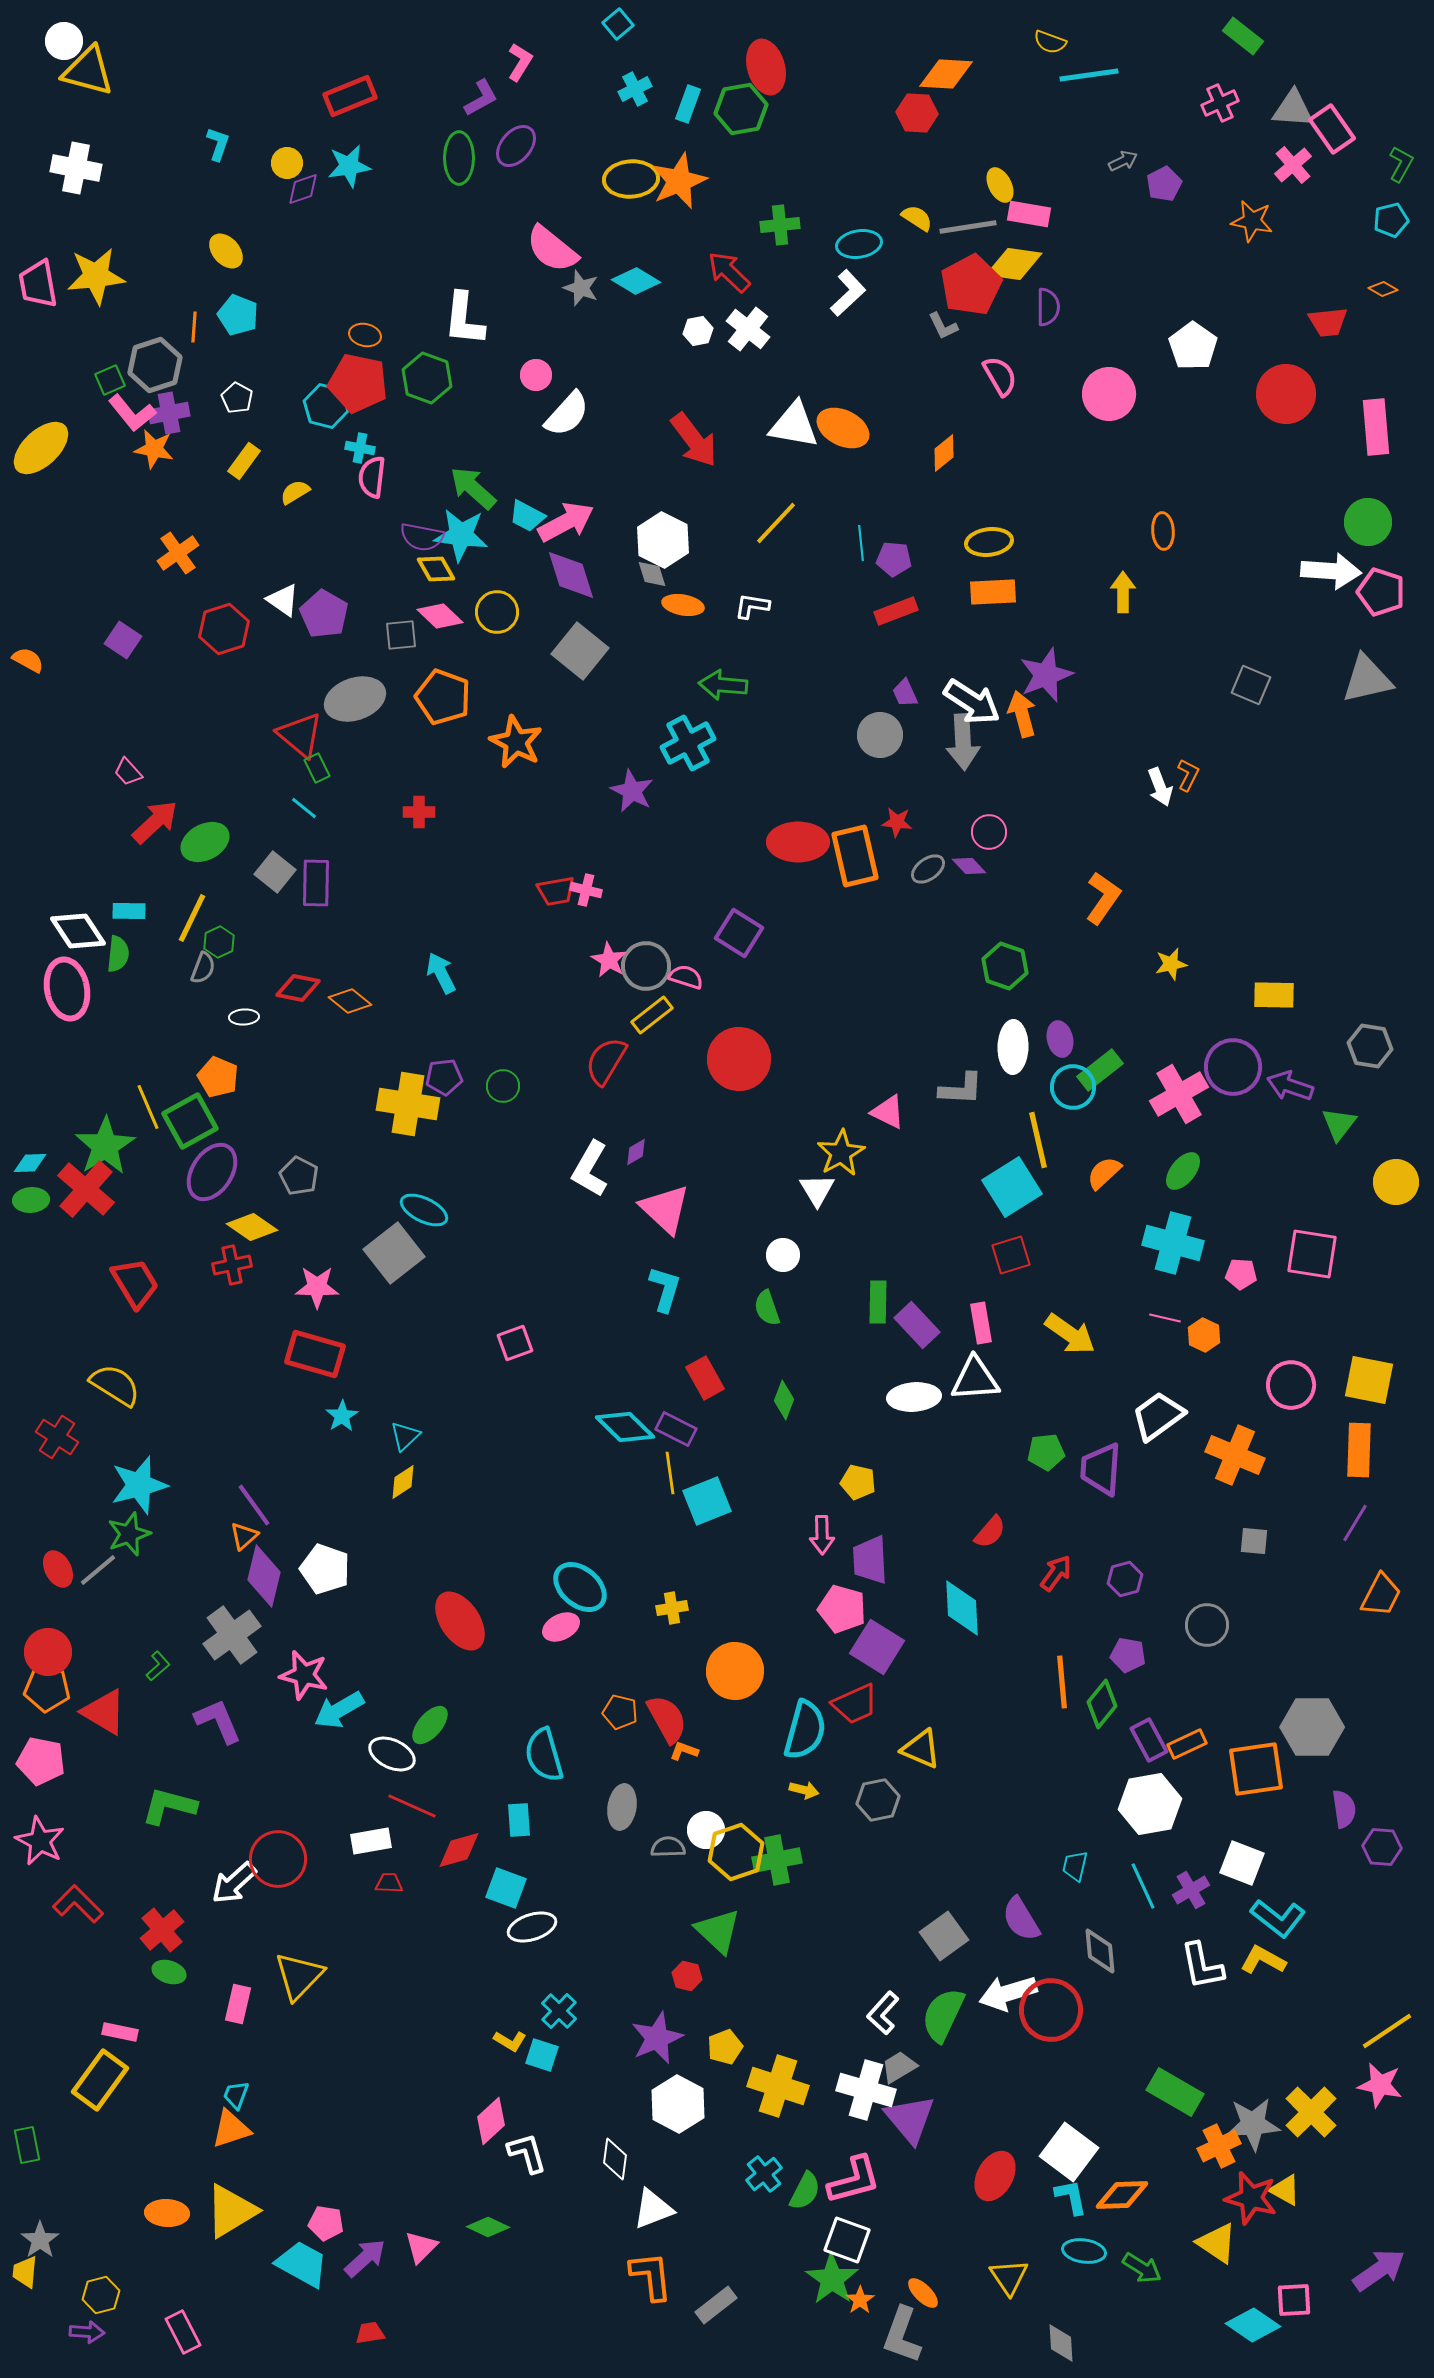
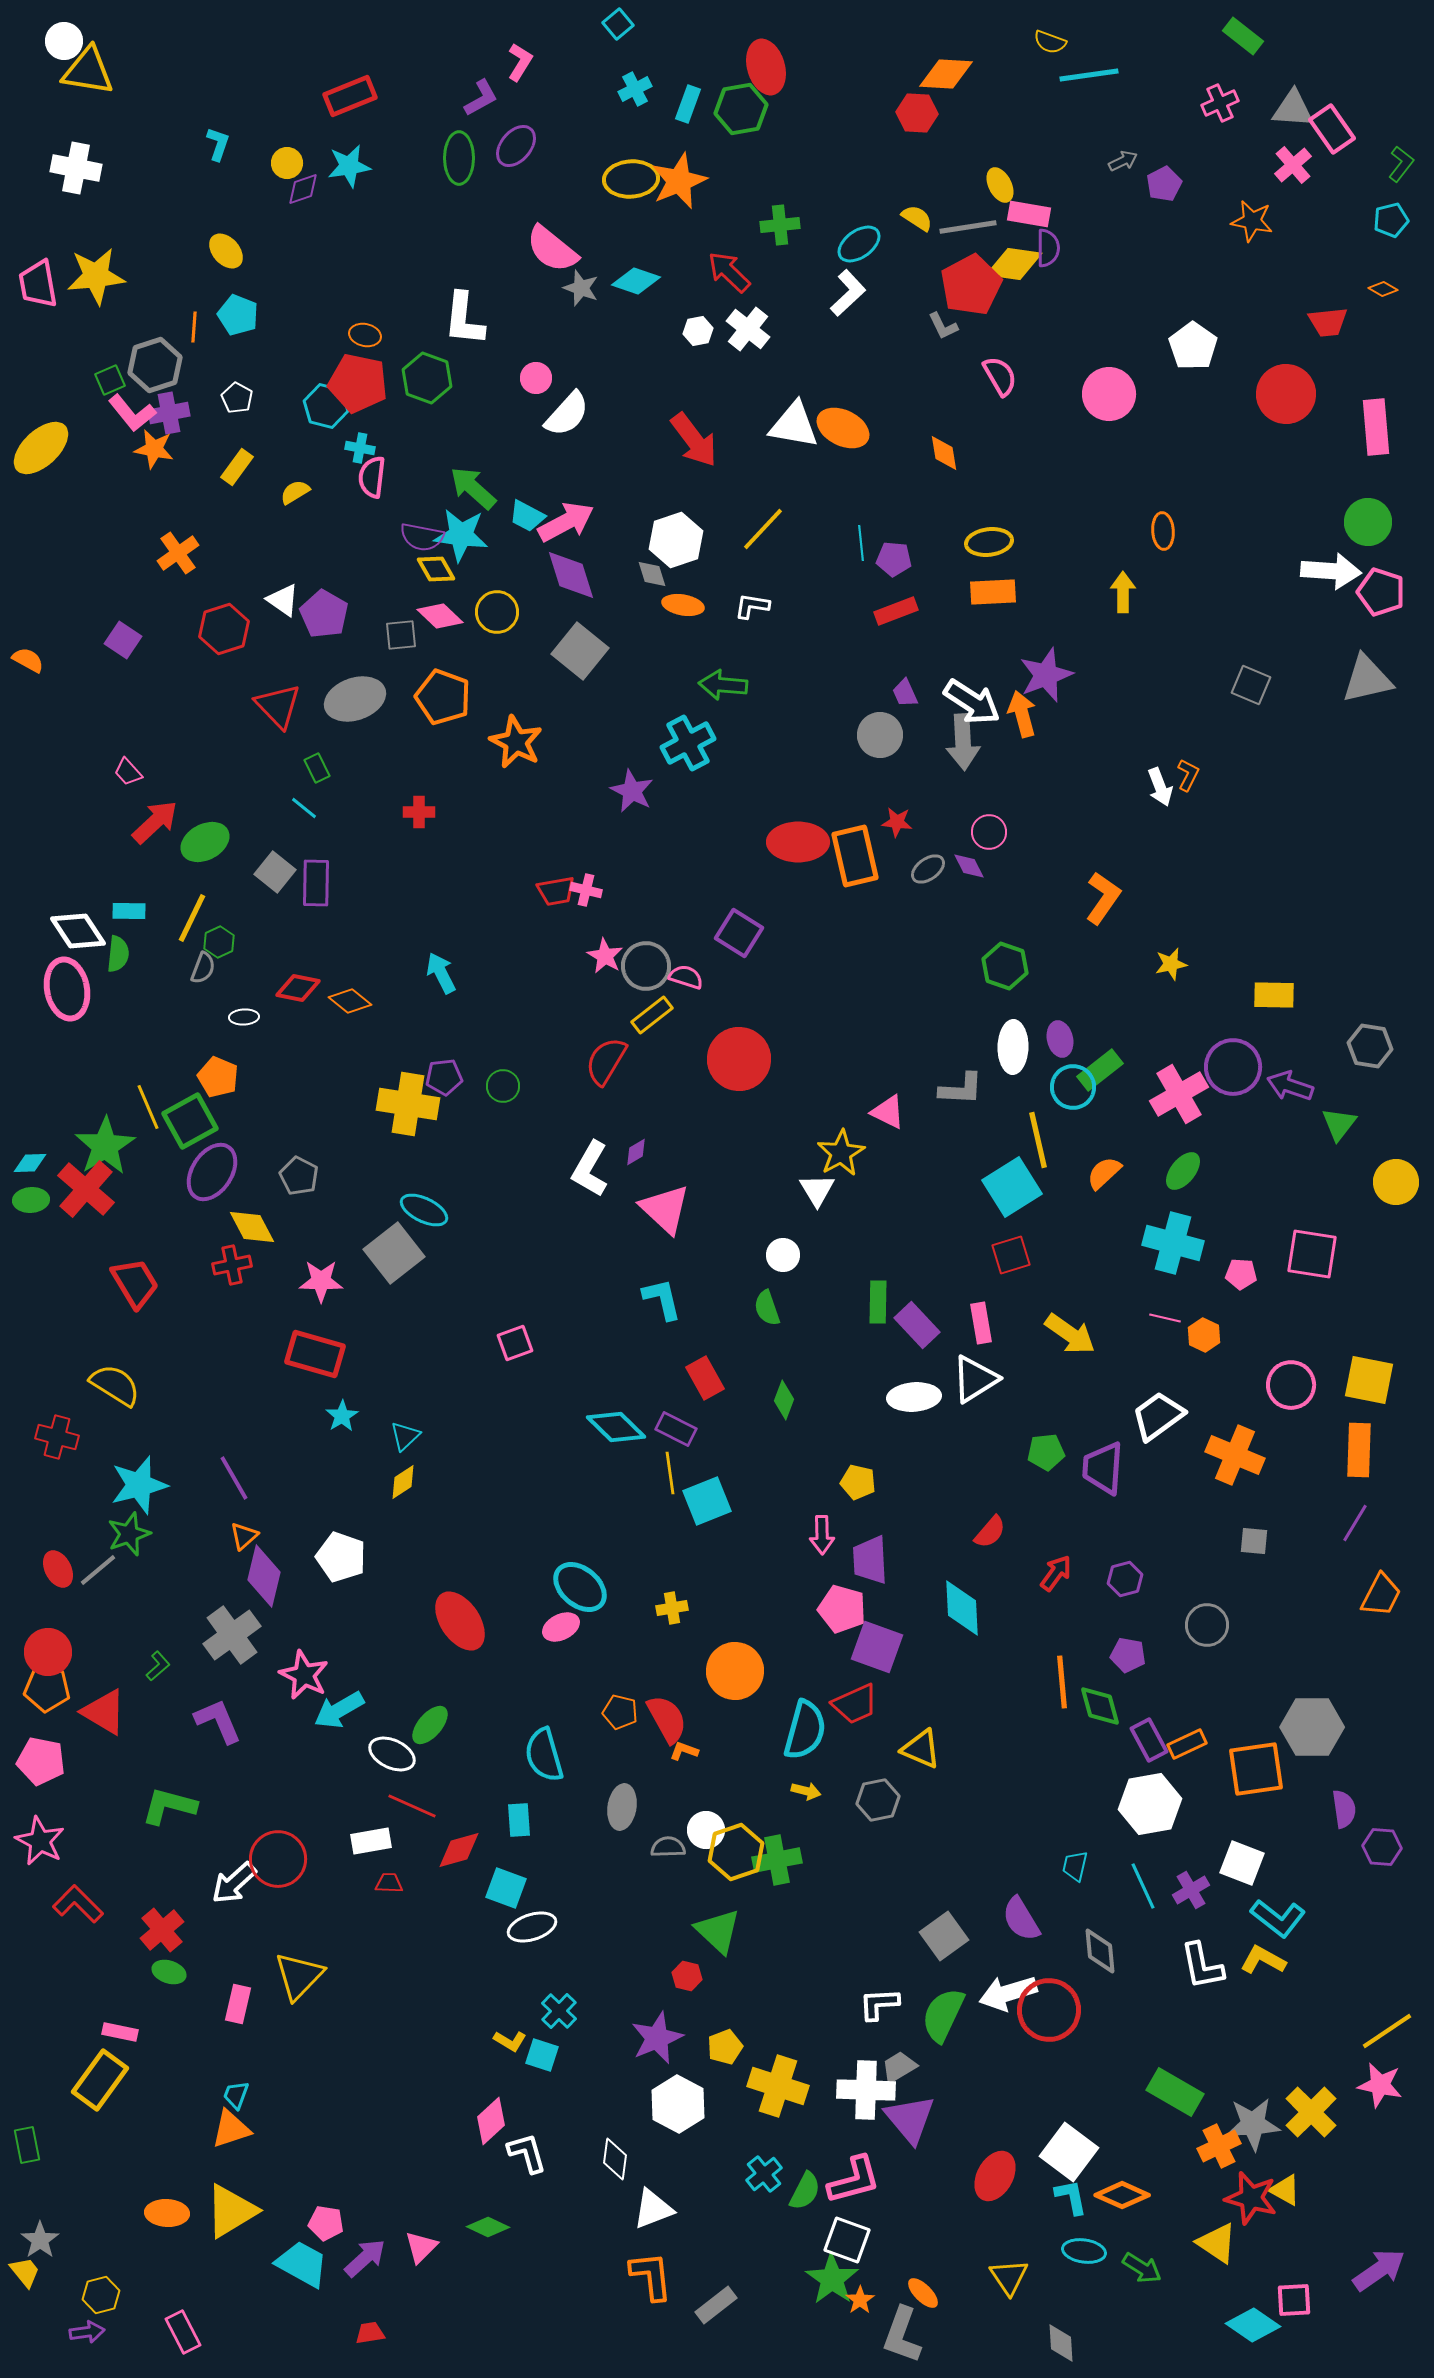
yellow triangle at (88, 71): rotated 6 degrees counterclockwise
green L-shape at (1401, 164): rotated 9 degrees clockwise
cyan ellipse at (859, 244): rotated 27 degrees counterclockwise
cyan diamond at (636, 281): rotated 12 degrees counterclockwise
purple semicircle at (1048, 307): moved 59 px up
pink circle at (536, 375): moved 3 px down
orange diamond at (944, 453): rotated 60 degrees counterclockwise
yellow rectangle at (244, 461): moved 7 px left, 6 px down
yellow line at (776, 523): moved 13 px left, 6 px down
white hexagon at (663, 540): moved 13 px right; rotated 14 degrees clockwise
red triangle at (300, 735): moved 22 px left, 29 px up; rotated 6 degrees clockwise
purple diamond at (969, 866): rotated 16 degrees clockwise
pink star at (609, 960): moved 4 px left, 4 px up
yellow diamond at (252, 1227): rotated 27 degrees clockwise
pink star at (317, 1287): moved 4 px right, 6 px up
cyan L-shape at (665, 1289): moved 3 px left, 10 px down; rotated 30 degrees counterclockwise
white triangle at (975, 1379): rotated 28 degrees counterclockwise
cyan diamond at (625, 1427): moved 9 px left
red cross at (57, 1437): rotated 18 degrees counterclockwise
purple trapezoid at (1101, 1469): moved 2 px right, 1 px up
purple line at (254, 1505): moved 20 px left, 27 px up; rotated 6 degrees clockwise
white pentagon at (325, 1569): moved 16 px right, 12 px up
purple square at (877, 1647): rotated 12 degrees counterclockwise
pink star at (304, 1675): rotated 12 degrees clockwise
green diamond at (1102, 1704): moved 2 px left, 2 px down; rotated 54 degrees counterclockwise
yellow arrow at (804, 1790): moved 2 px right, 1 px down
red circle at (1051, 2010): moved 2 px left
white L-shape at (883, 2013): moved 4 px left, 9 px up; rotated 45 degrees clockwise
white cross at (866, 2090): rotated 14 degrees counterclockwise
orange diamond at (1122, 2195): rotated 26 degrees clockwise
yellow trapezoid at (25, 2272): rotated 136 degrees clockwise
purple arrow at (87, 2332): rotated 12 degrees counterclockwise
